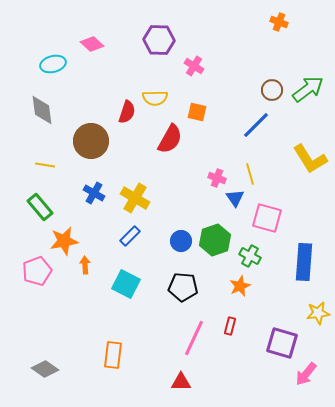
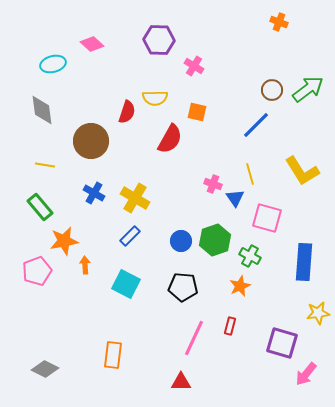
yellow L-shape at (310, 159): moved 8 px left, 12 px down
pink cross at (217, 178): moved 4 px left, 6 px down
gray diamond at (45, 369): rotated 8 degrees counterclockwise
